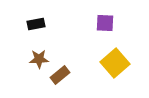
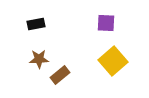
purple square: moved 1 px right
yellow square: moved 2 px left, 2 px up
